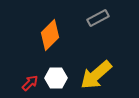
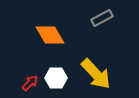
gray rectangle: moved 4 px right
orange diamond: rotated 76 degrees counterclockwise
yellow arrow: moved 1 px up; rotated 92 degrees counterclockwise
